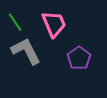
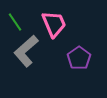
gray L-shape: rotated 104 degrees counterclockwise
